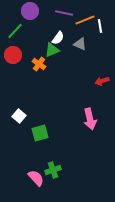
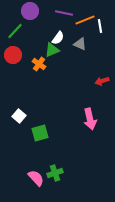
green cross: moved 2 px right, 3 px down
